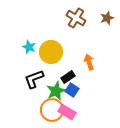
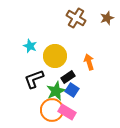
cyan star: moved 1 px right, 1 px up
yellow circle: moved 4 px right, 4 px down
